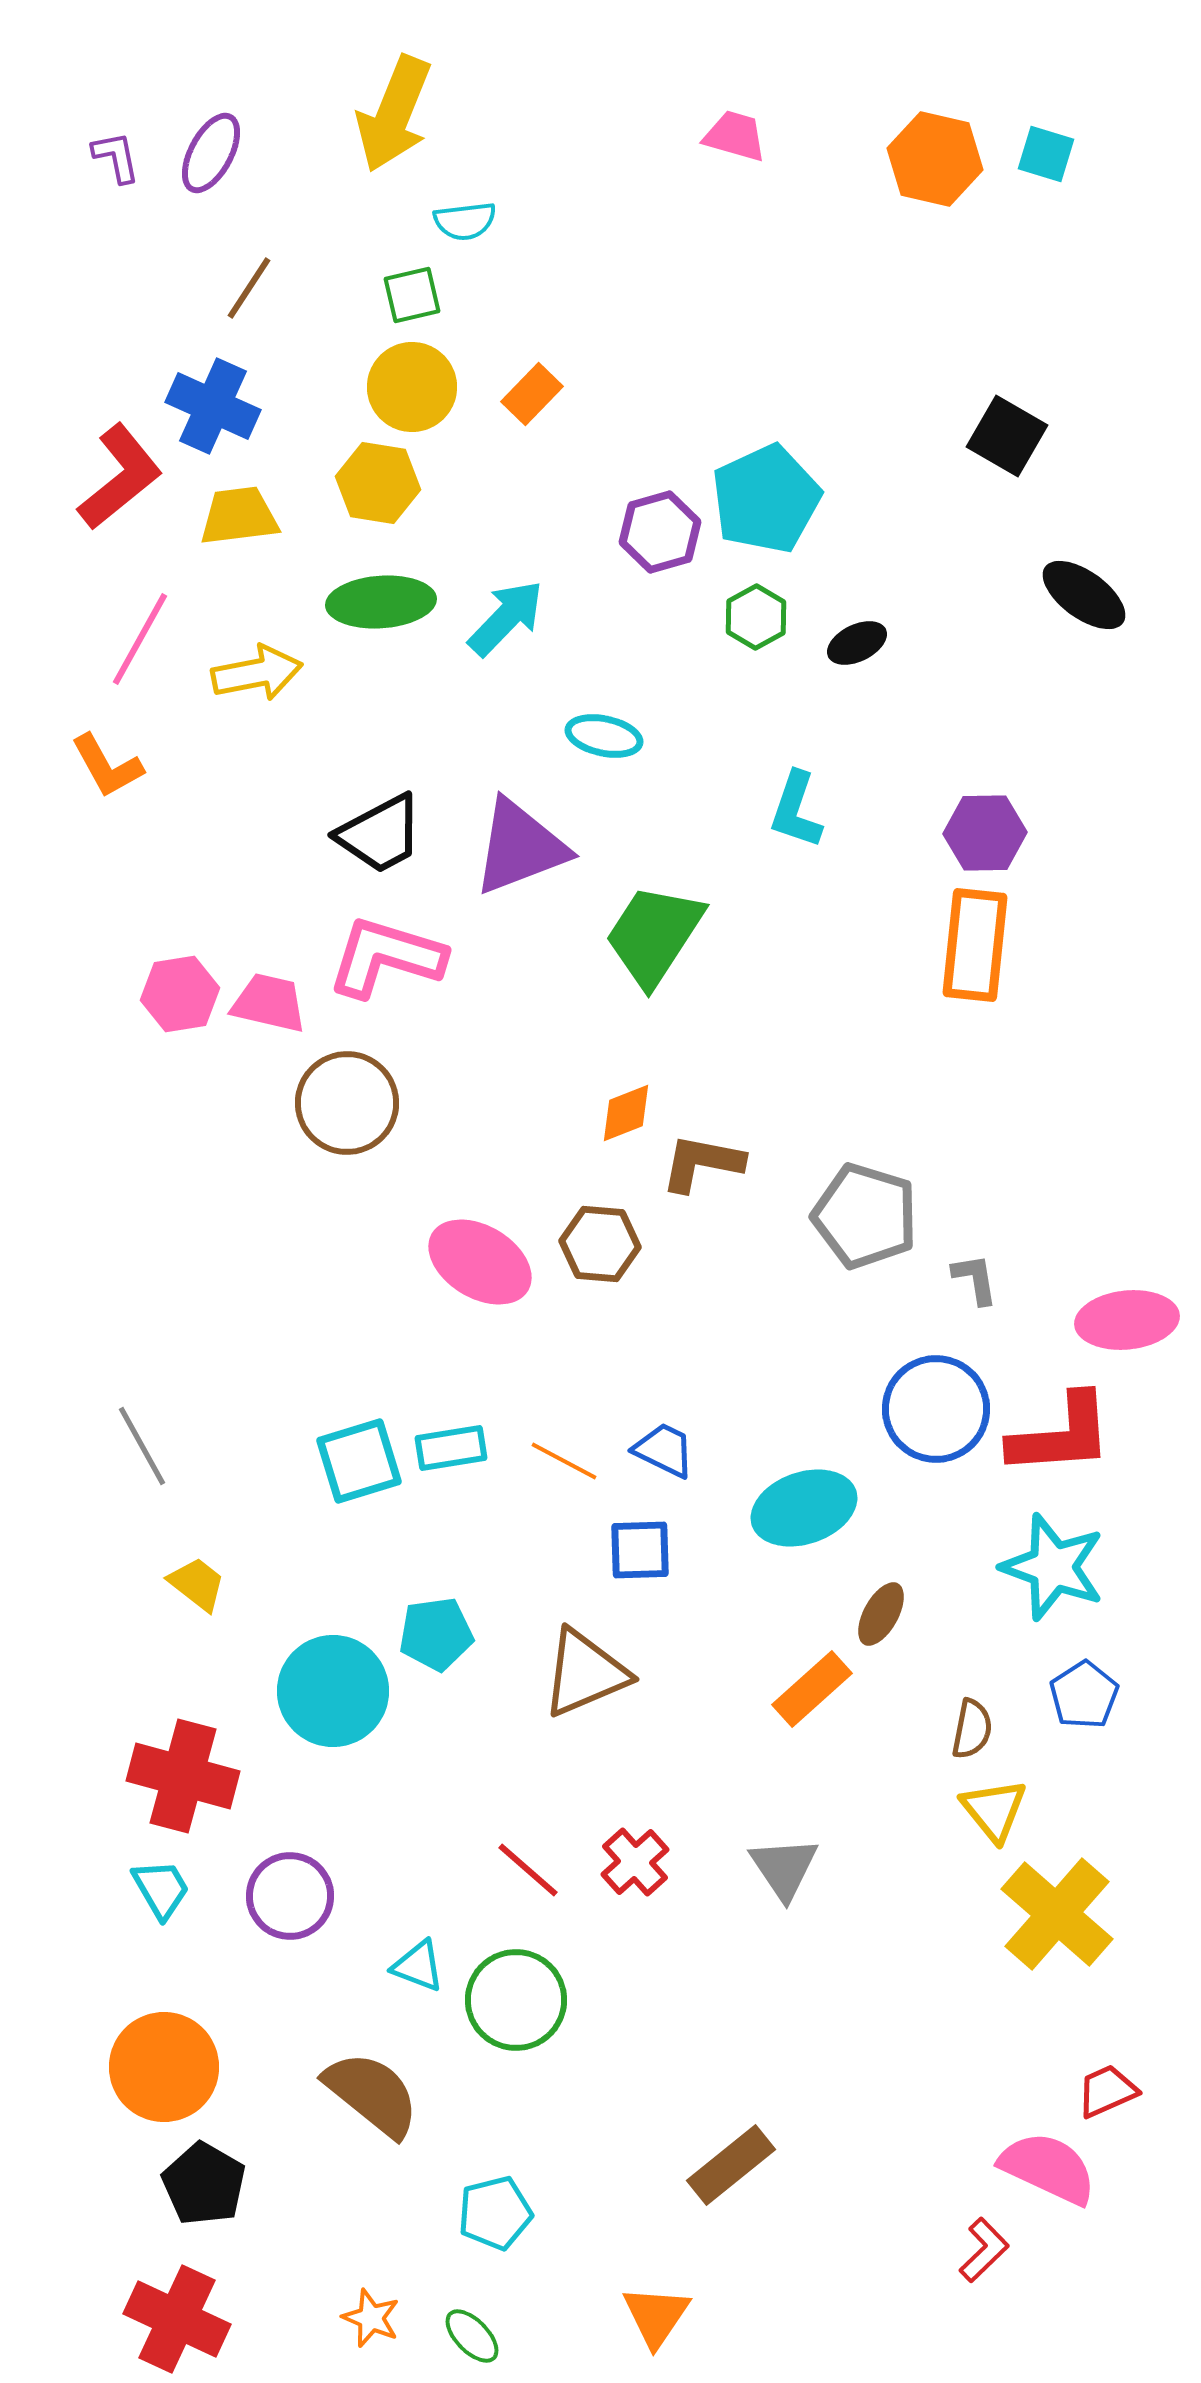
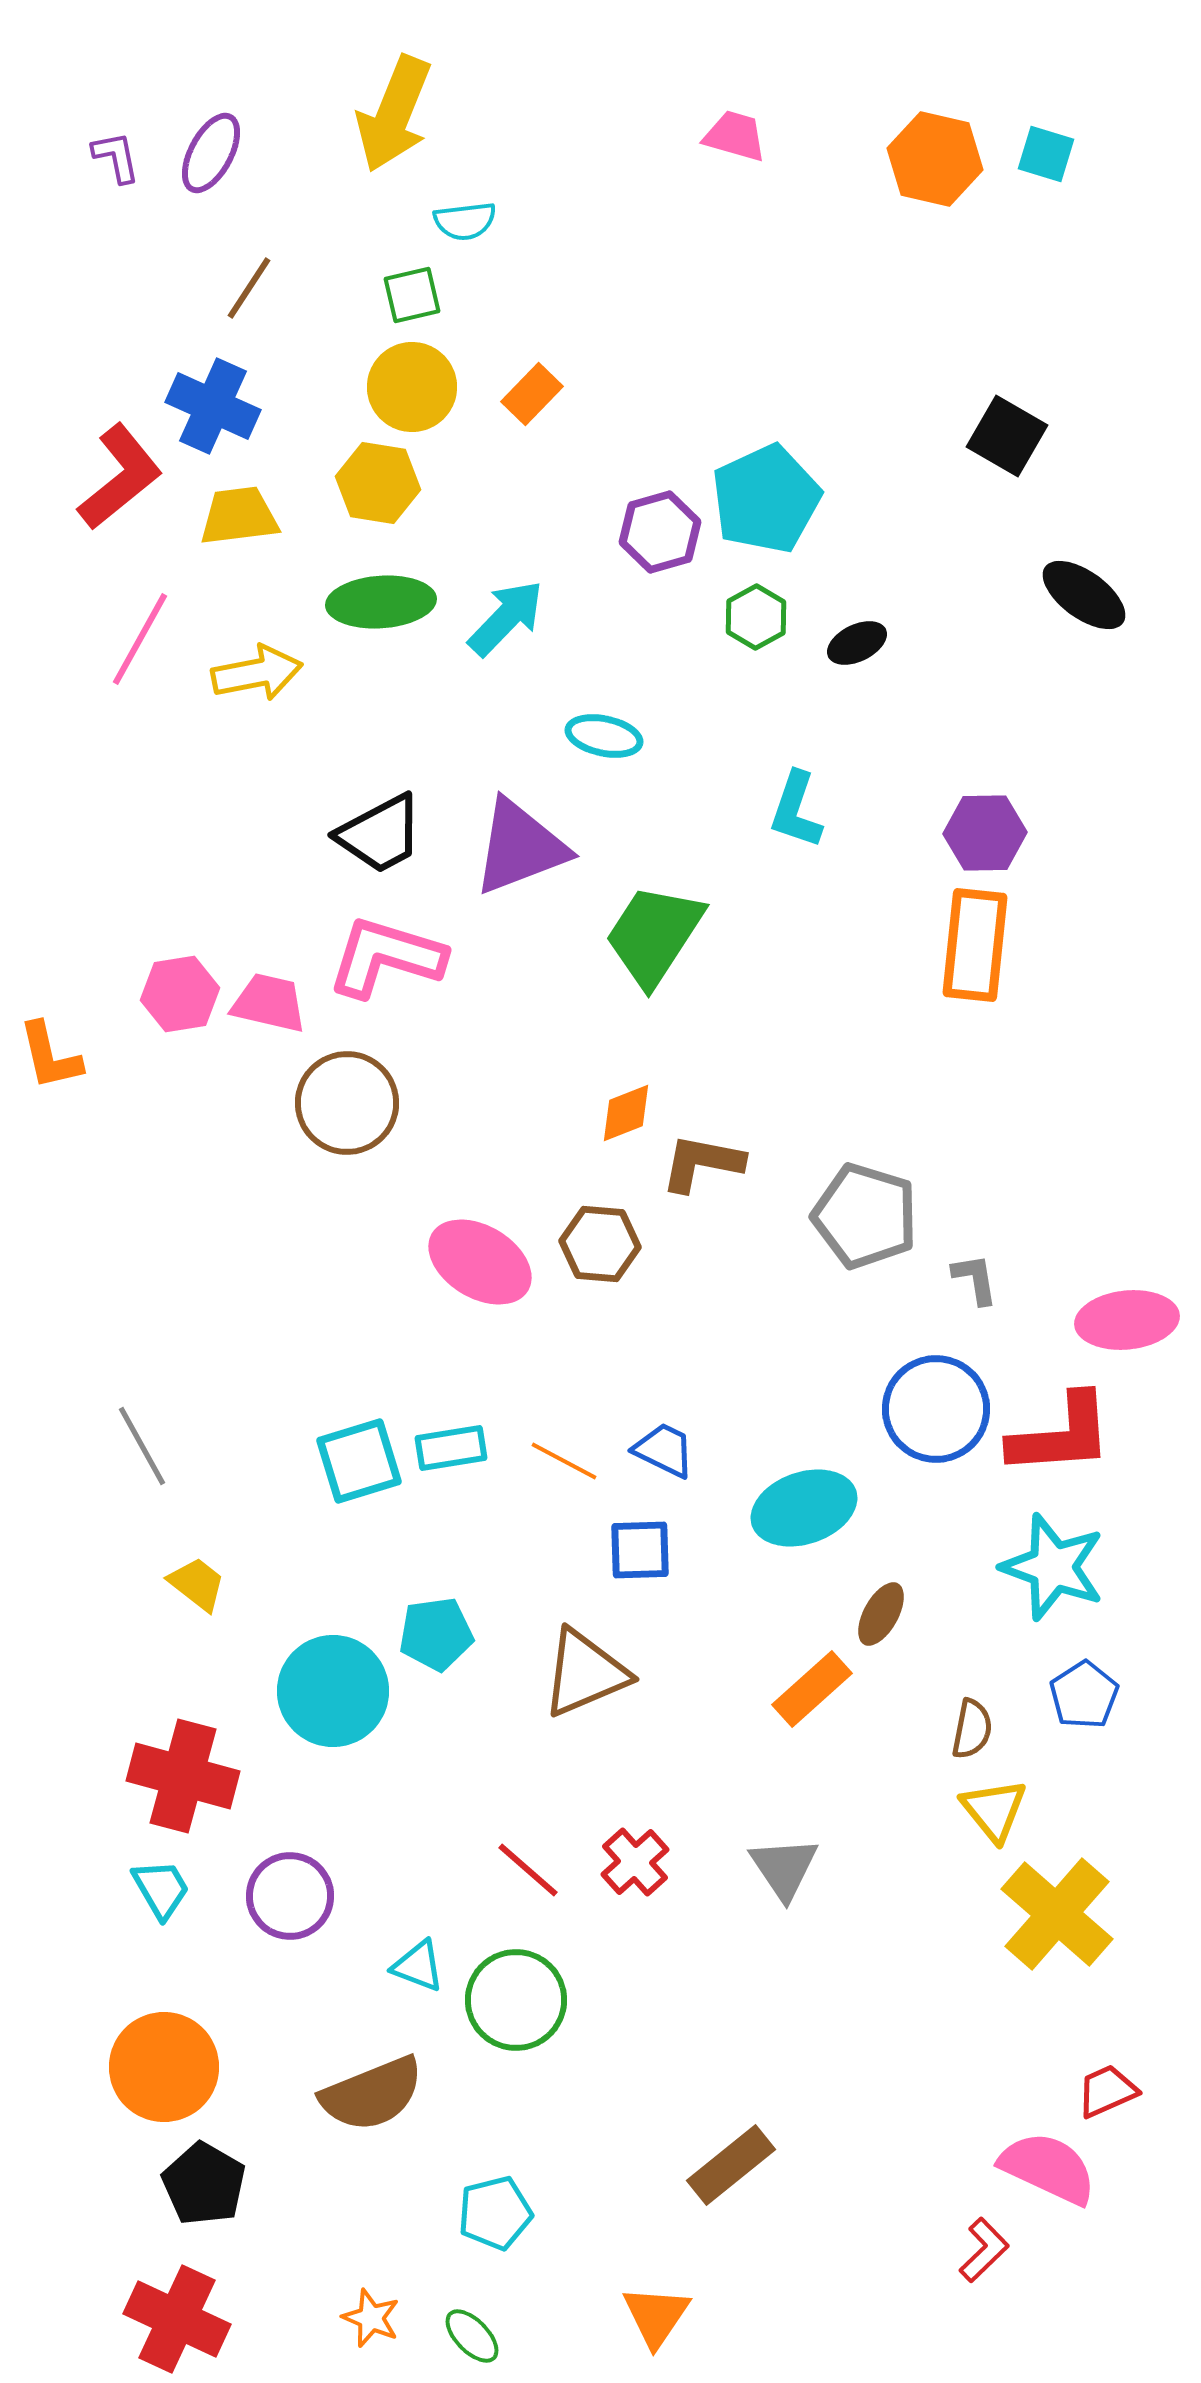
orange L-shape at (107, 766): moved 57 px left, 290 px down; rotated 16 degrees clockwise
brown semicircle at (372, 2094): rotated 119 degrees clockwise
